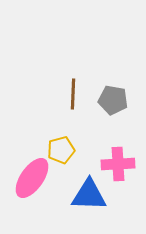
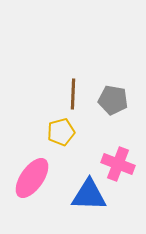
yellow pentagon: moved 18 px up
pink cross: rotated 24 degrees clockwise
